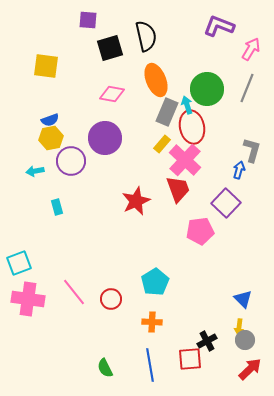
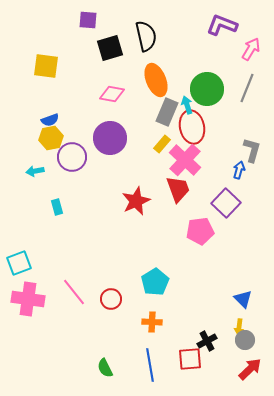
purple L-shape at (219, 26): moved 3 px right, 1 px up
purple circle at (105, 138): moved 5 px right
purple circle at (71, 161): moved 1 px right, 4 px up
